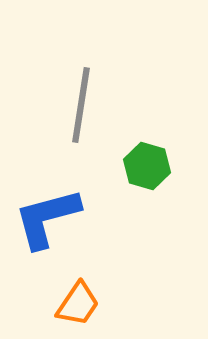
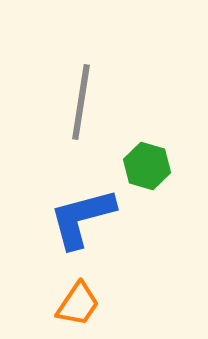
gray line: moved 3 px up
blue L-shape: moved 35 px right
